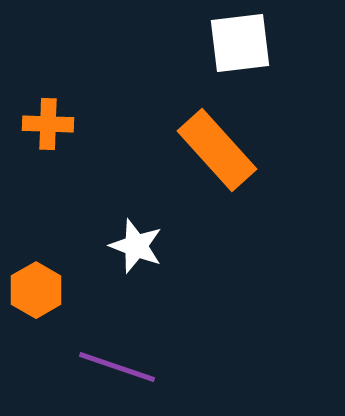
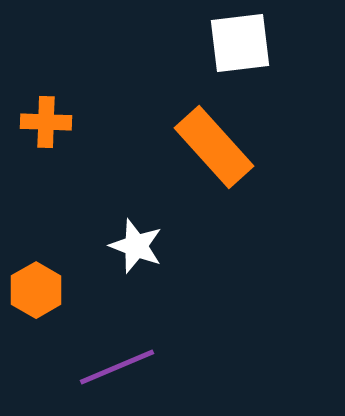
orange cross: moved 2 px left, 2 px up
orange rectangle: moved 3 px left, 3 px up
purple line: rotated 42 degrees counterclockwise
